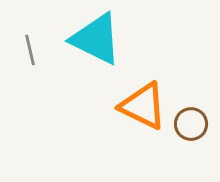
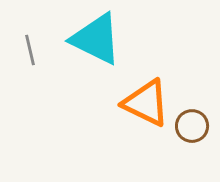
orange triangle: moved 3 px right, 3 px up
brown circle: moved 1 px right, 2 px down
